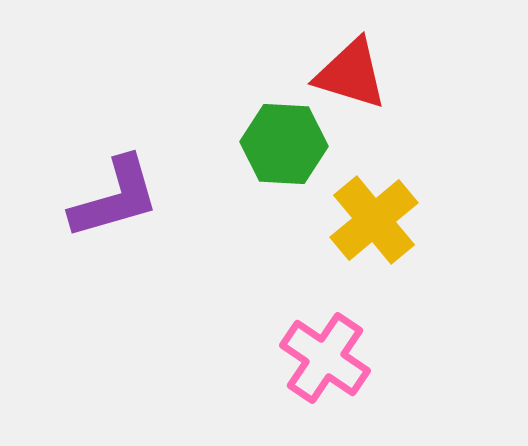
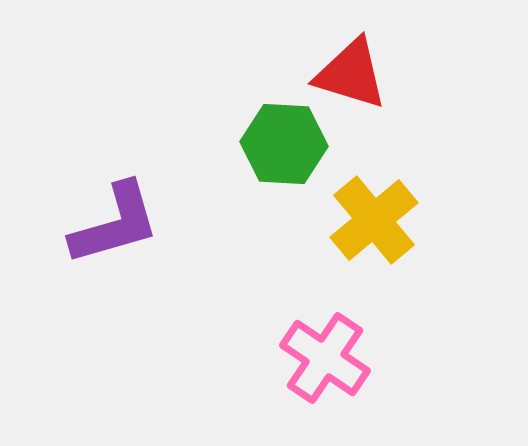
purple L-shape: moved 26 px down
